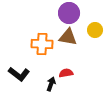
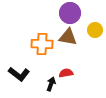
purple circle: moved 1 px right
